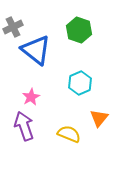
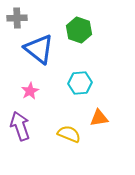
gray cross: moved 4 px right, 9 px up; rotated 24 degrees clockwise
blue triangle: moved 3 px right, 1 px up
cyan hexagon: rotated 20 degrees clockwise
pink star: moved 1 px left, 6 px up
orange triangle: rotated 42 degrees clockwise
purple arrow: moved 4 px left
